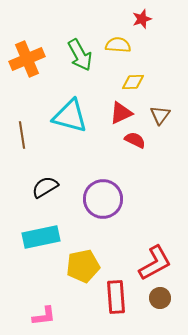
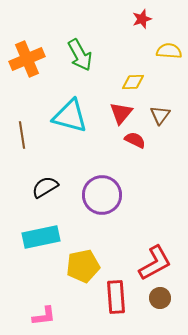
yellow semicircle: moved 51 px right, 6 px down
red triangle: rotated 25 degrees counterclockwise
purple circle: moved 1 px left, 4 px up
